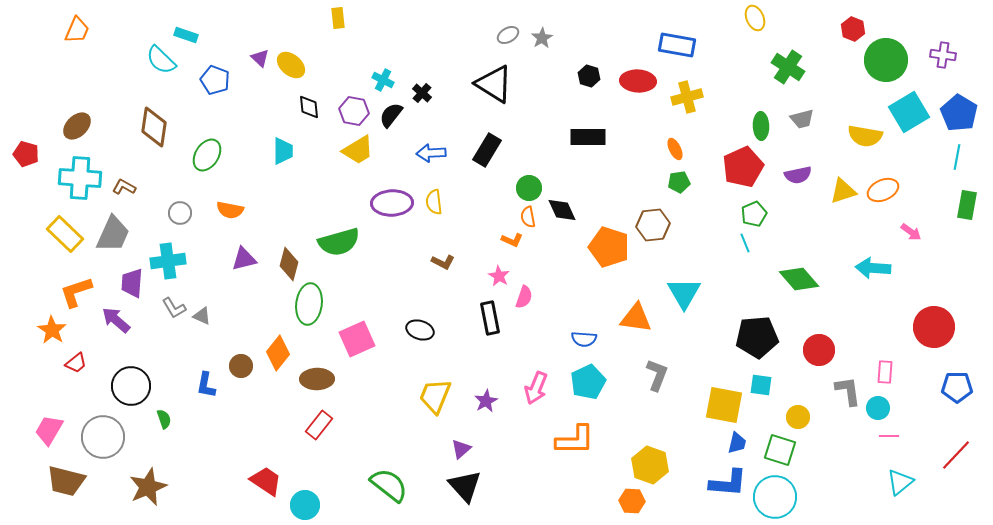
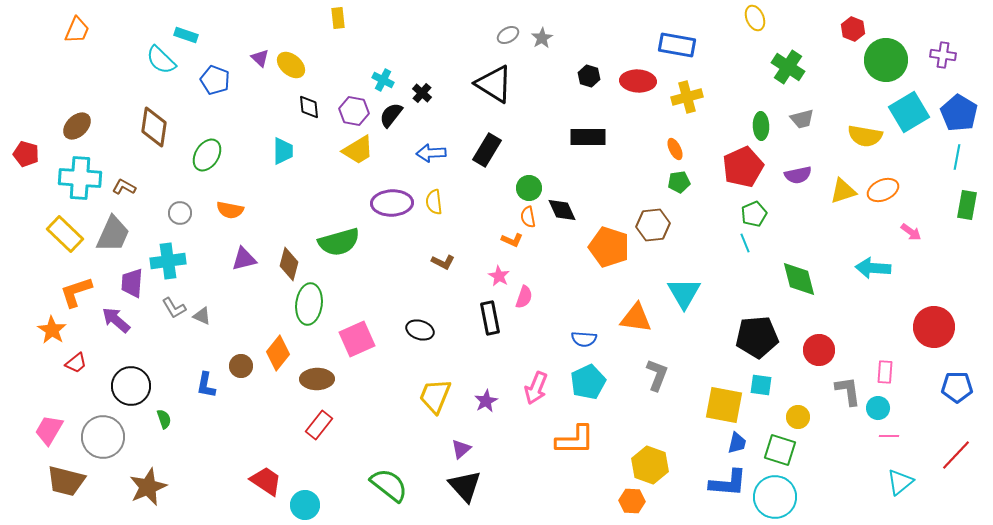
green diamond at (799, 279): rotated 27 degrees clockwise
